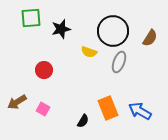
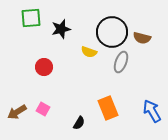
black circle: moved 1 px left, 1 px down
brown semicircle: moved 8 px left; rotated 72 degrees clockwise
gray ellipse: moved 2 px right
red circle: moved 3 px up
brown arrow: moved 10 px down
blue arrow: moved 12 px right; rotated 30 degrees clockwise
black semicircle: moved 4 px left, 2 px down
